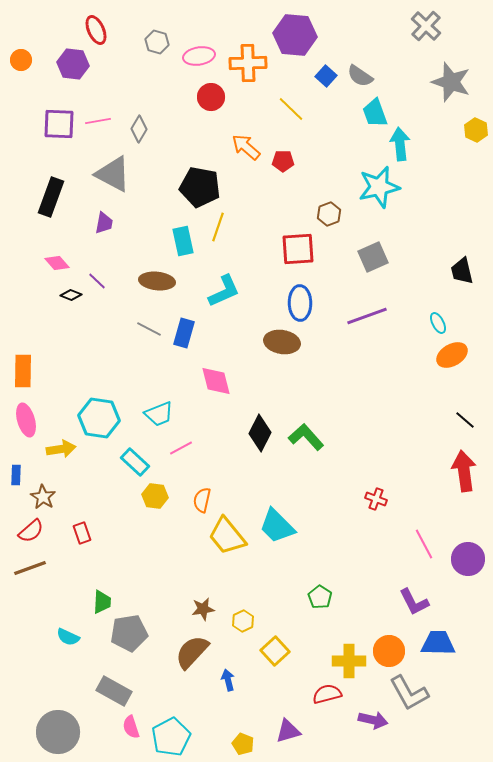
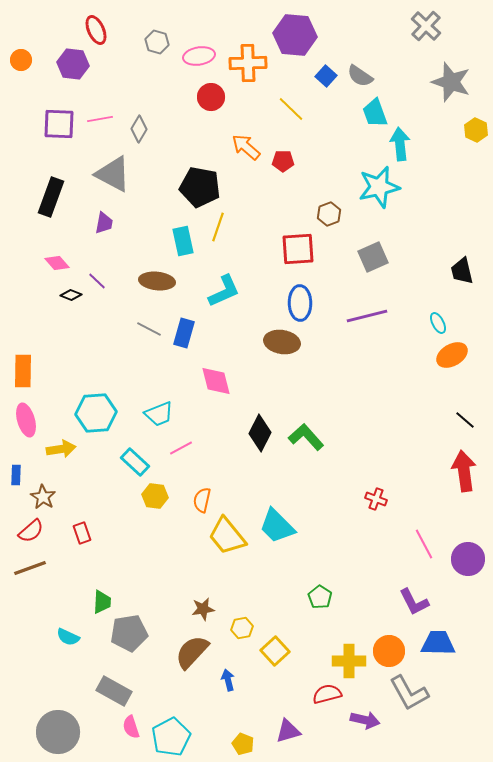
pink line at (98, 121): moved 2 px right, 2 px up
purple line at (367, 316): rotated 6 degrees clockwise
cyan hexagon at (99, 418): moved 3 px left, 5 px up; rotated 12 degrees counterclockwise
yellow hexagon at (243, 621): moved 1 px left, 7 px down; rotated 15 degrees clockwise
purple arrow at (373, 720): moved 8 px left
